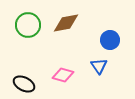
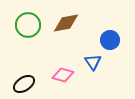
blue triangle: moved 6 px left, 4 px up
black ellipse: rotated 60 degrees counterclockwise
